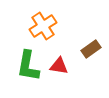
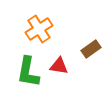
orange cross: moved 4 px left, 3 px down
green L-shape: moved 6 px down
